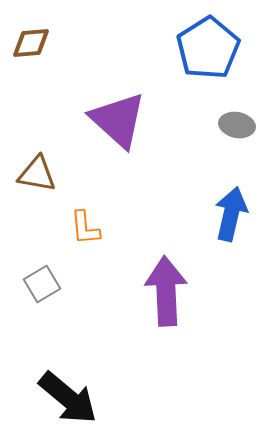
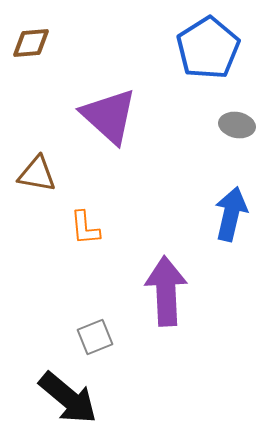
purple triangle: moved 9 px left, 4 px up
gray square: moved 53 px right, 53 px down; rotated 9 degrees clockwise
